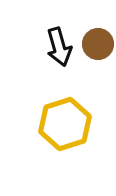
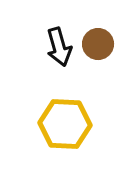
yellow hexagon: rotated 21 degrees clockwise
